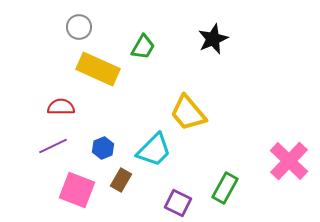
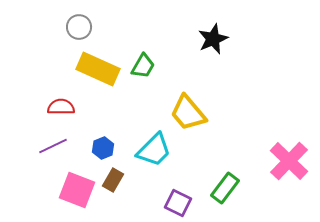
green trapezoid: moved 19 px down
brown rectangle: moved 8 px left
green rectangle: rotated 8 degrees clockwise
